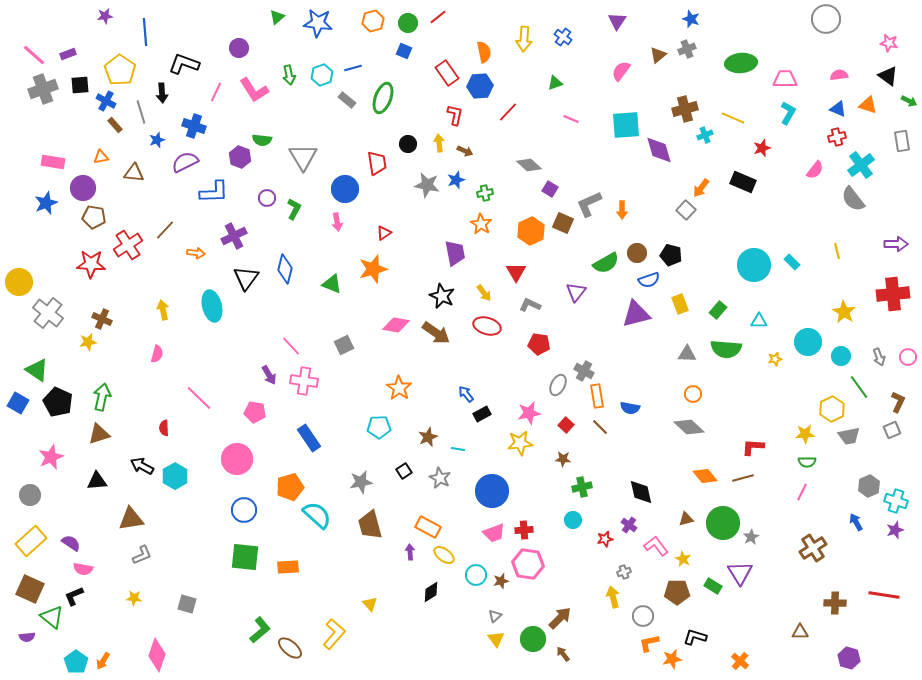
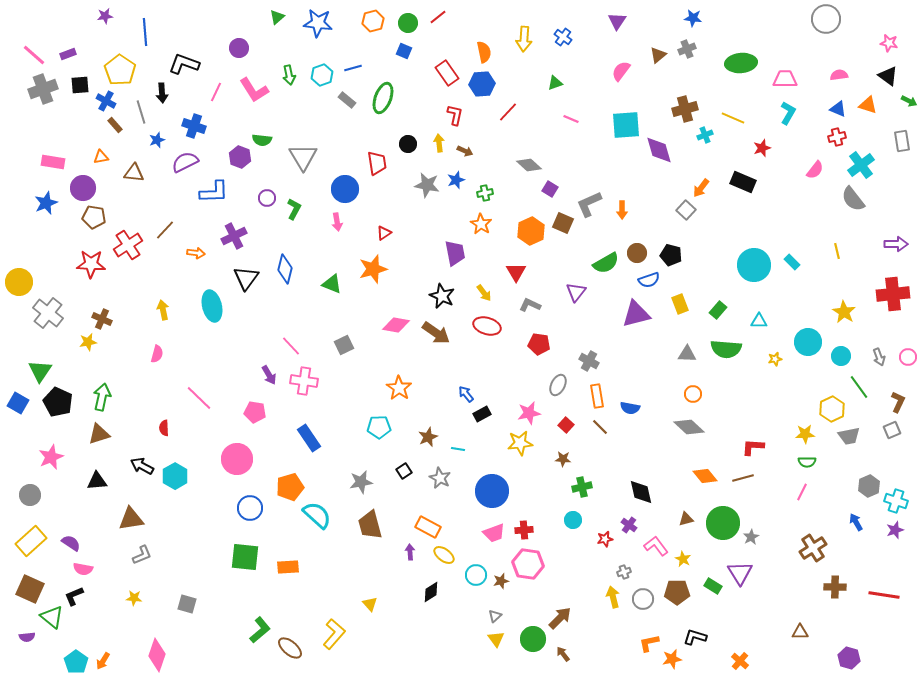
blue star at (691, 19): moved 2 px right, 1 px up; rotated 12 degrees counterclockwise
blue hexagon at (480, 86): moved 2 px right, 2 px up
green triangle at (37, 370): moved 3 px right, 1 px down; rotated 30 degrees clockwise
gray cross at (584, 371): moved 5 px right, 10 px up
blue circle at (244, 510): moved 6 px right, 2 px up
brown cross at (835, 603): moved 16 px up
gray circle at (643, 616): moved 17 px up
